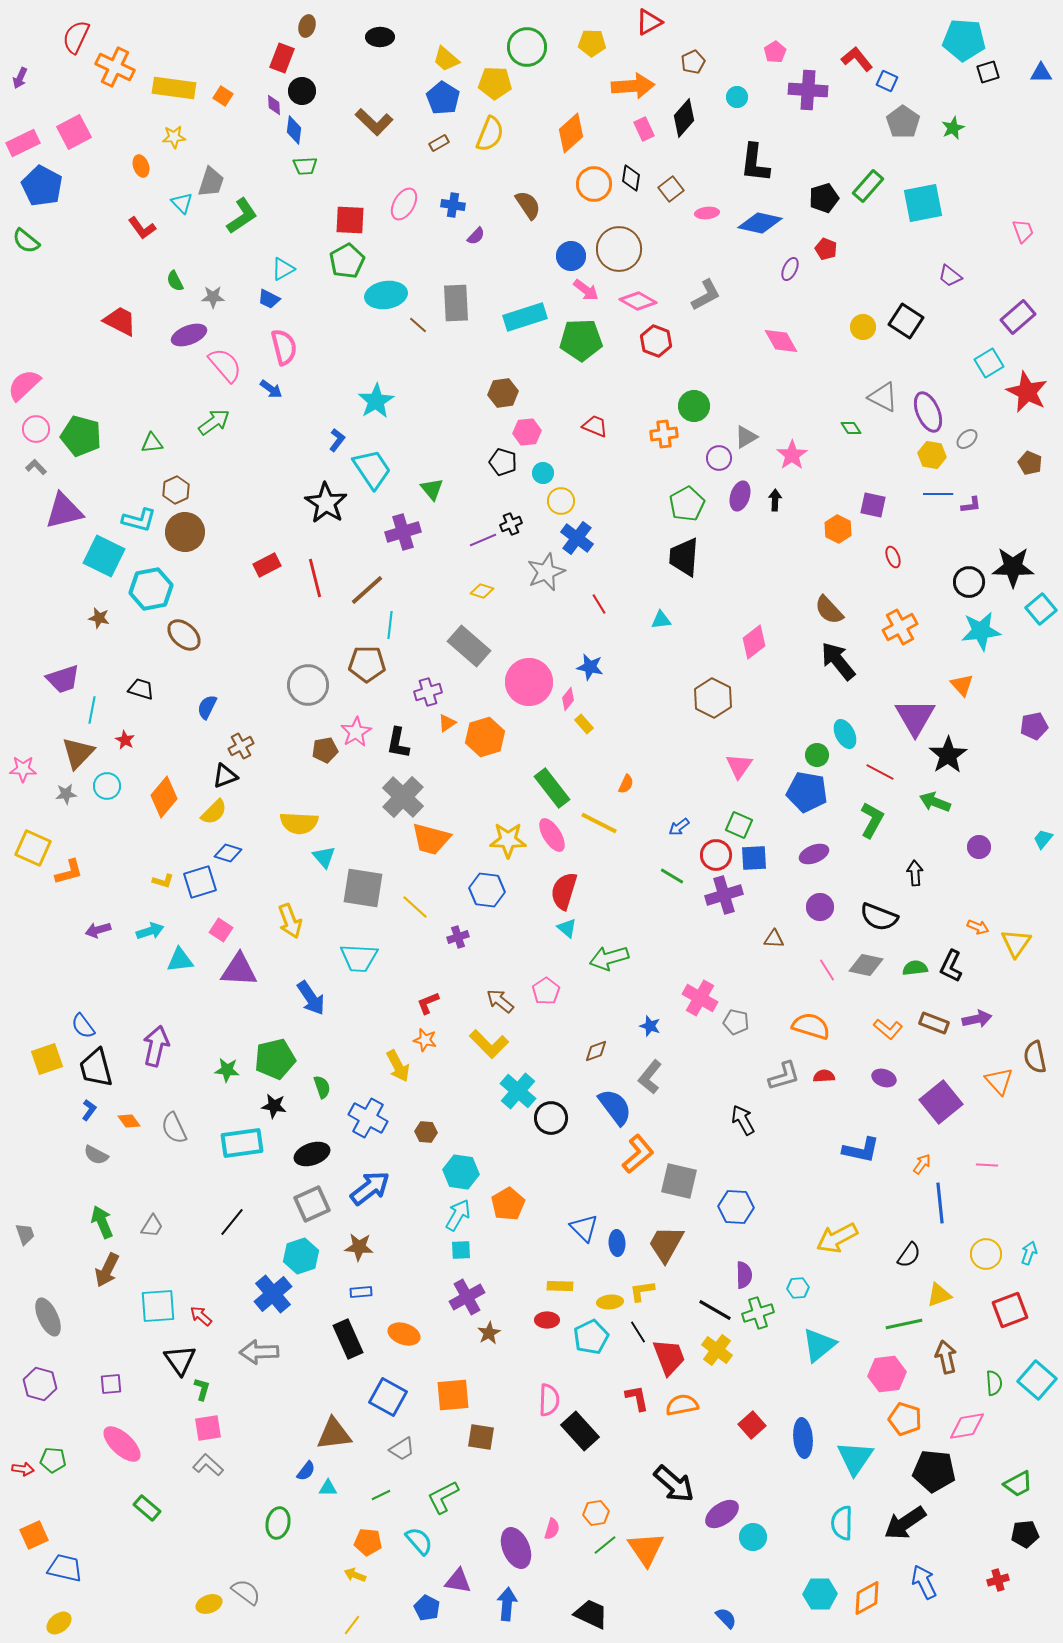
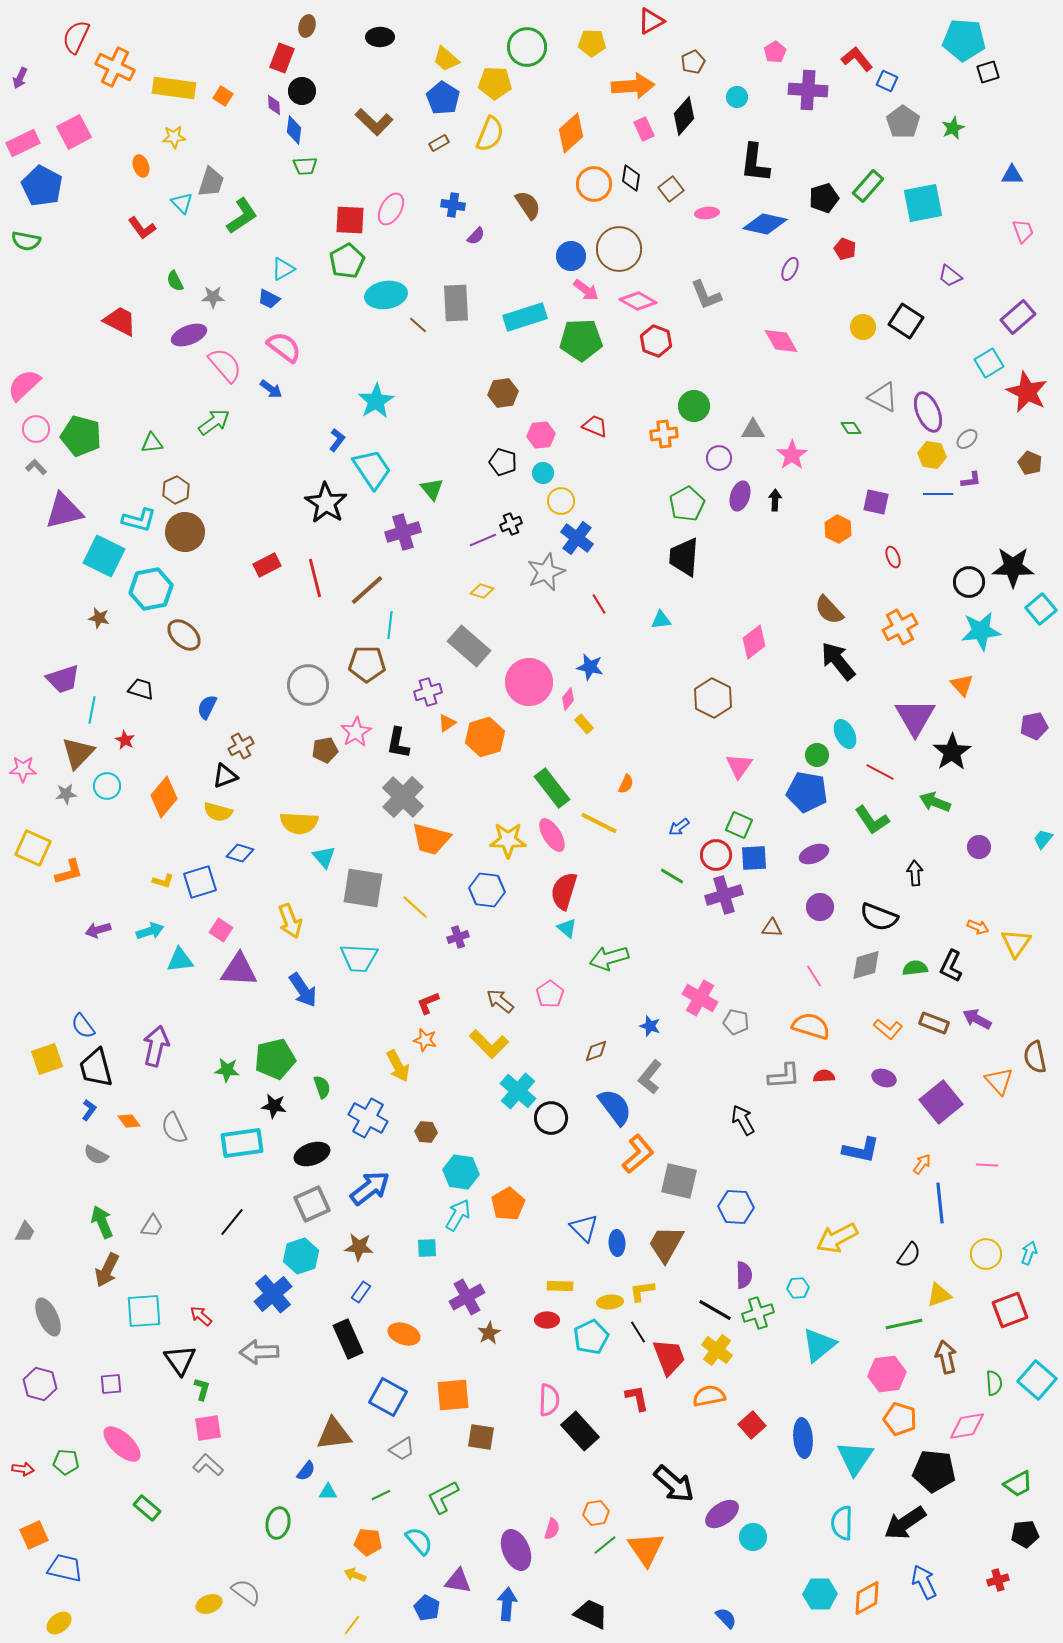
red triangle at (649, 22): moved 2 px right, 1 px up
blue triangle at (1041, 73): moved 29 px left, 102 px down
black diamond at (684, 118): moved 2 px up
pink ellipse at (404, 204): moved 13 px left, 5 px down
blue diamond at (760, 223): moved 5 px right, 1 px down
green semicircle at (26, 241): rotated 28 degrees counterclockwise
red pentagon at (826, 249): moved 19 px right
gray L-shape at (706, 295): rotated 96 degrees clockwise
pink semicircle at (284, 347): rotated 39 degrees counterclockwise
pink hexagon at (527, 432): moved 14 px right, 3 px down
gray triangle at (746, 437): moved 7 px right, 7 px up; rotated 30 degrees clockwise
purple square at (873, 505): moved 3 px right, 3 px up
purple L-shape at (971, 505): moved 25 px up
black star at (948, 755): moved 4 px right, 3 px up
yellow semicircle at (214, 812): moved 4 px right; rotated 60 degrees clockwise
green L-shape at (872, 820): rotated 117 degrees clockwise
blue diamond at (228, 853): moved 12 px right
brown triangle at (774, 939): moved 2 px left, 11 px up
gray diamond at (866, 965): rotated 28 degrees counterclockwise
pink line at (827, 970): moved 13 px left, 6 px down
pink pentagon at (546, 991): moved 4 px right, 3 px down
blue arrow at (311, 998): moved 8 px left, 8 px up
purple arrow at (977, 1019): rotated 140 degrees counterclockwise
gray L-shape at (784, 1076): rotated 12 degrees clockwise
gray trapezoid at (25, 1234): moved 2 px up; rotated 45 degrees clockwise
cyan square at (461, 1250): moved 34 px left, 2 px up
blue rectangle at (361, 1292): rotated 50 degrees counterclockwise
cyan square at (158, 1306): moved 14 px left, 5 px down
orange semicircle at (682, 1405): moved 27 px right, 9 px up
orange pentagon at (905, 1419): moved 5 px left
green pentagon at (53, 1460): moved 13 px right, 2 px down
cyan triangle at (328, 1488): moved 4 px down
purple ellipse at (516, 1548): moved 2 px down
